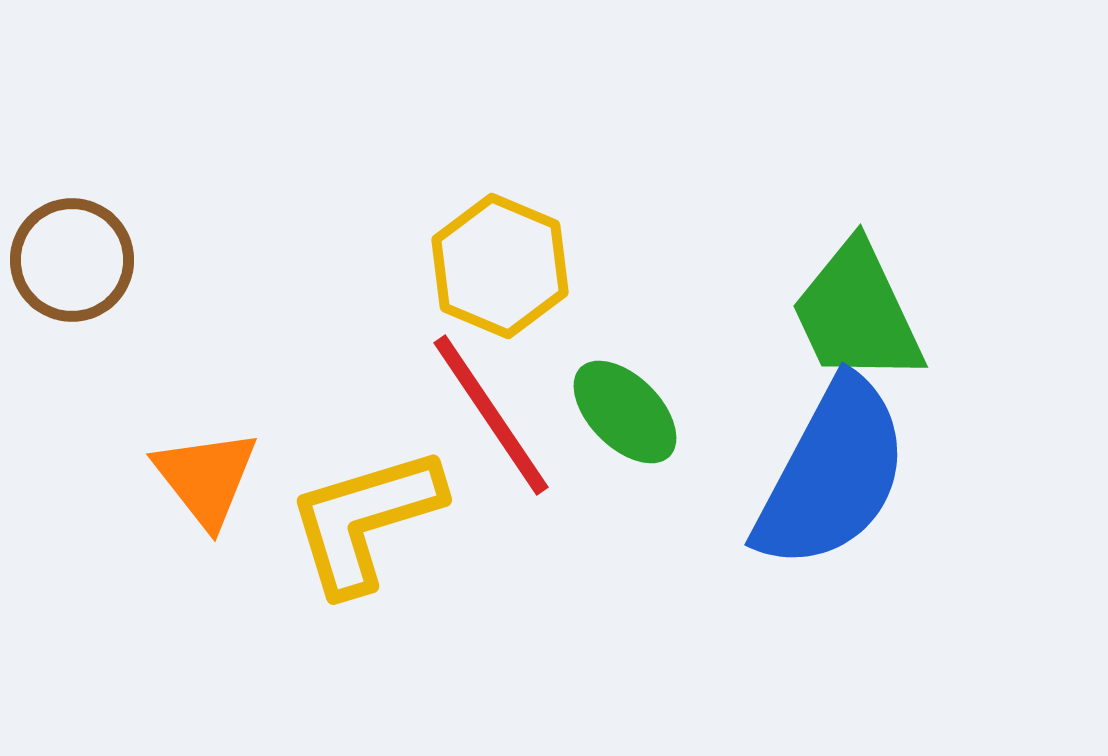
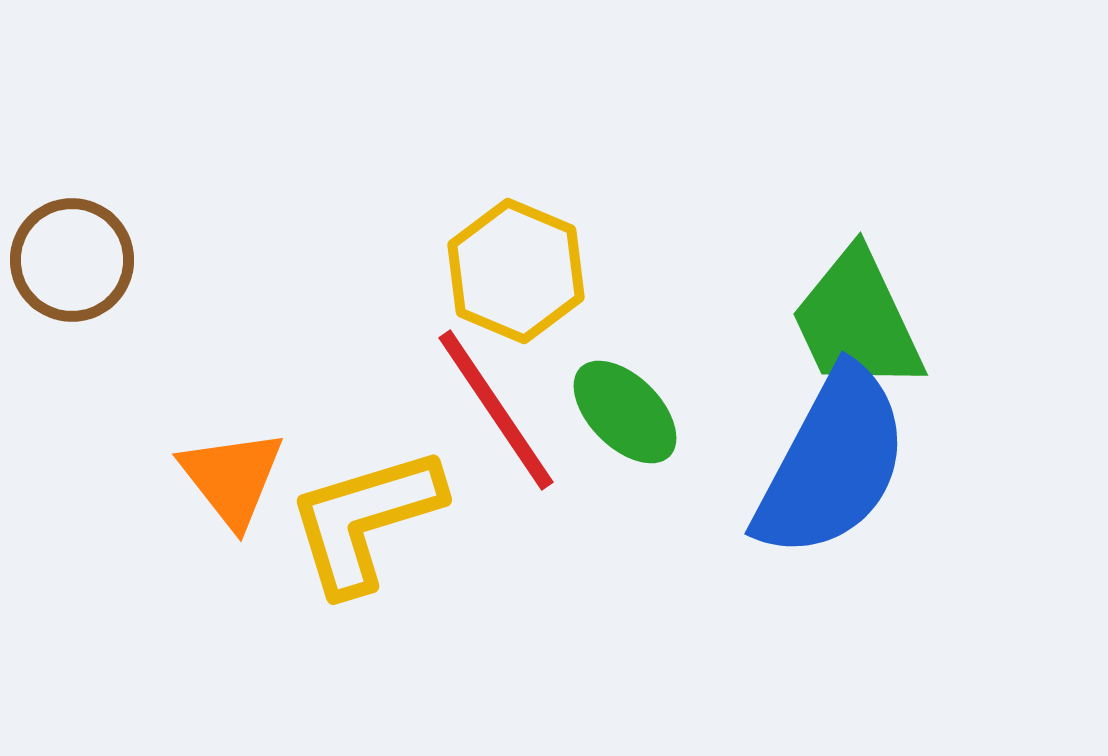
yellow hexagon: moved 16 px right, 5 px down
green trapezoid: moved 8 px down
red line: moved 5 px right, 5 px up
blue semicircle: moved 11 px up
orange triangle: moved 26 px right
